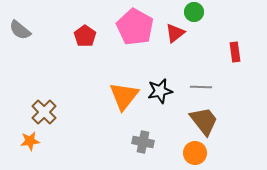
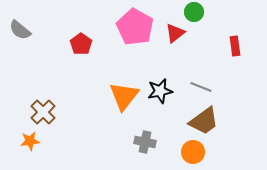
red pentagon: moved 4 px left, 8 px down
red rectangle: moved 6 px up
gray line: rotated 20 degrees clockwise
brown cross: moved 1 px left
brown trapezoid: rotated 92 degrees clockwise
gray cross: moved 2 px right
orange circle: moved 2 px left, 1 px up
